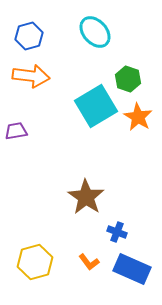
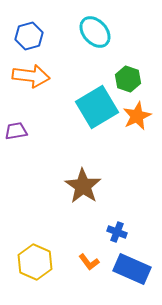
cyan square: moved 1 px right, 1 px down
orange star: moved 1 px left, 1 px up; rotated 16 degrees clockwise
brown star: moved 3 px left, 11 px up
yellow hexagon: rotated 20 degrees counterclockwise
